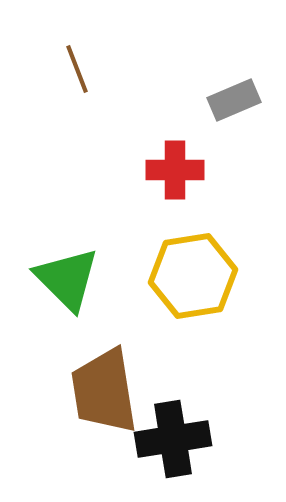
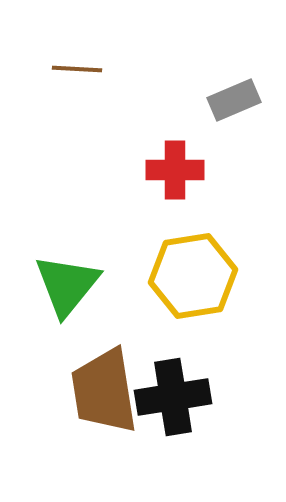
brown line: rotated 66 degrees counterclockwise
green triangle: moved 6 px down; rotated 24 degrees clockwise
black cross: moved 42 px up
